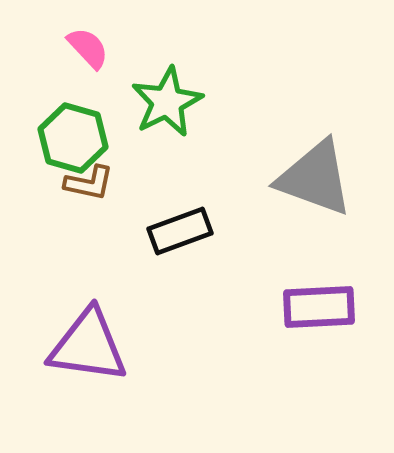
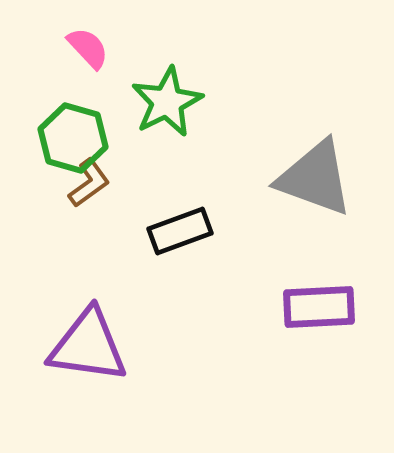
brown L-shape: rotated 48 degrees counterclockwise
